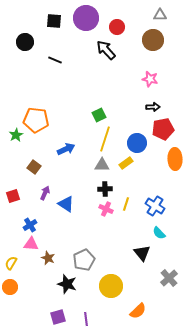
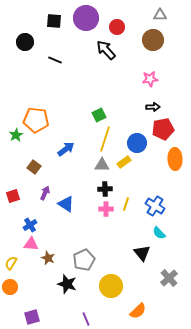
pink star at (150, 79): rotated 21 degrees counterclockwise
blue arrow at (66, 149): rotated 12 degrees counterclockwise
yellow rectangle at (126, 163): moved 2 px left, 1 px up
pink cross at (106, 209): rotated 24 degrees counterclockwise
purple square at (58, 317): moved 26 px left
purple line at (86, 319): rotated 16 degrees counterclockwise
